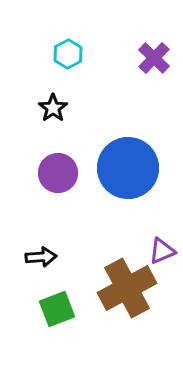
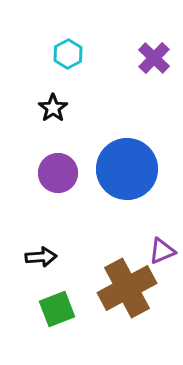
blue circle: moved 1 px left, 1 px down
